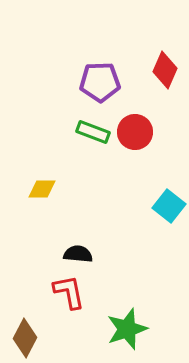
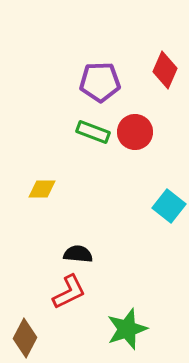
red L-shape: rotated 75 degrees clockwise
